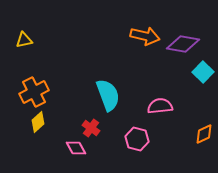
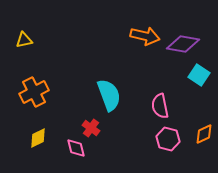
cyan square: moved 4 px left, 3 px down; rotated 10 degrees counterclockwise
cyan semicircle: moved 1 px right
pink semicircle: rotated 95 degrees counterclockwise
yellow diamond: moved 16 px down; rotated 15 degrees clockwise
pink hexagon: moved 31 px right
pink diamond: rotated 15 degrees clockwise
